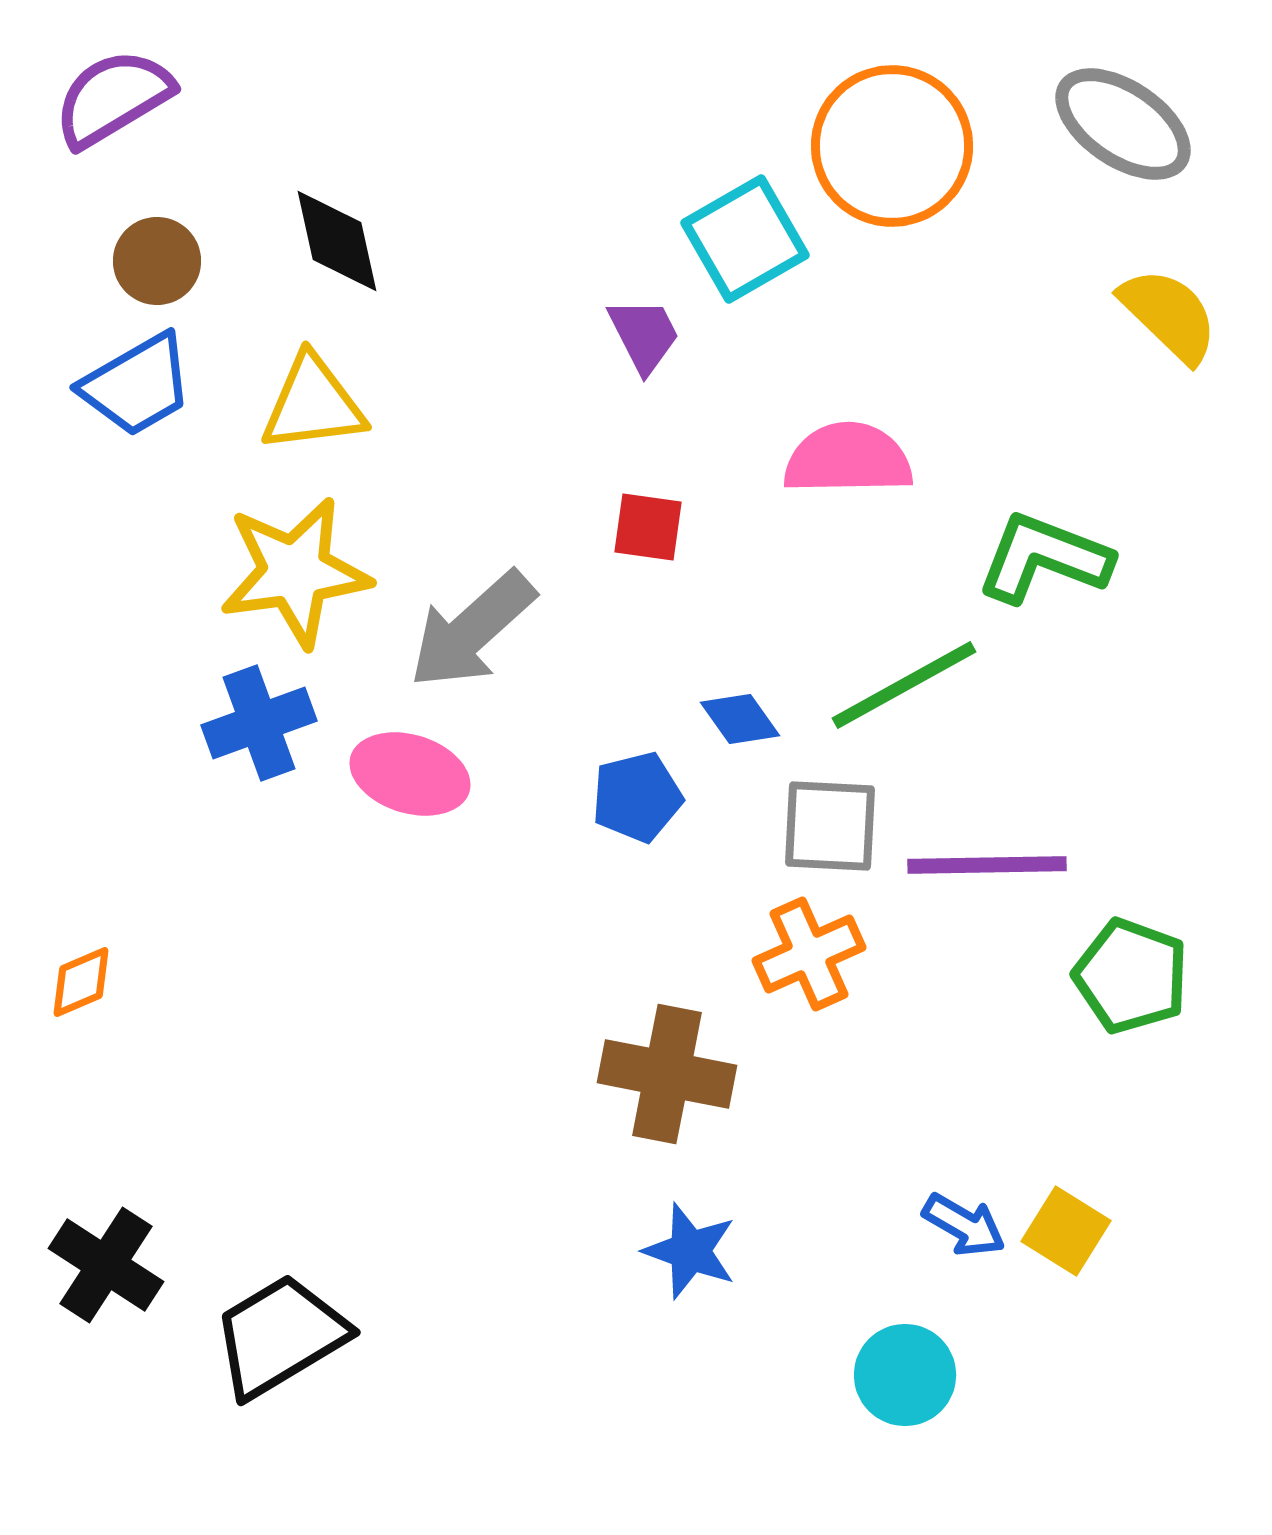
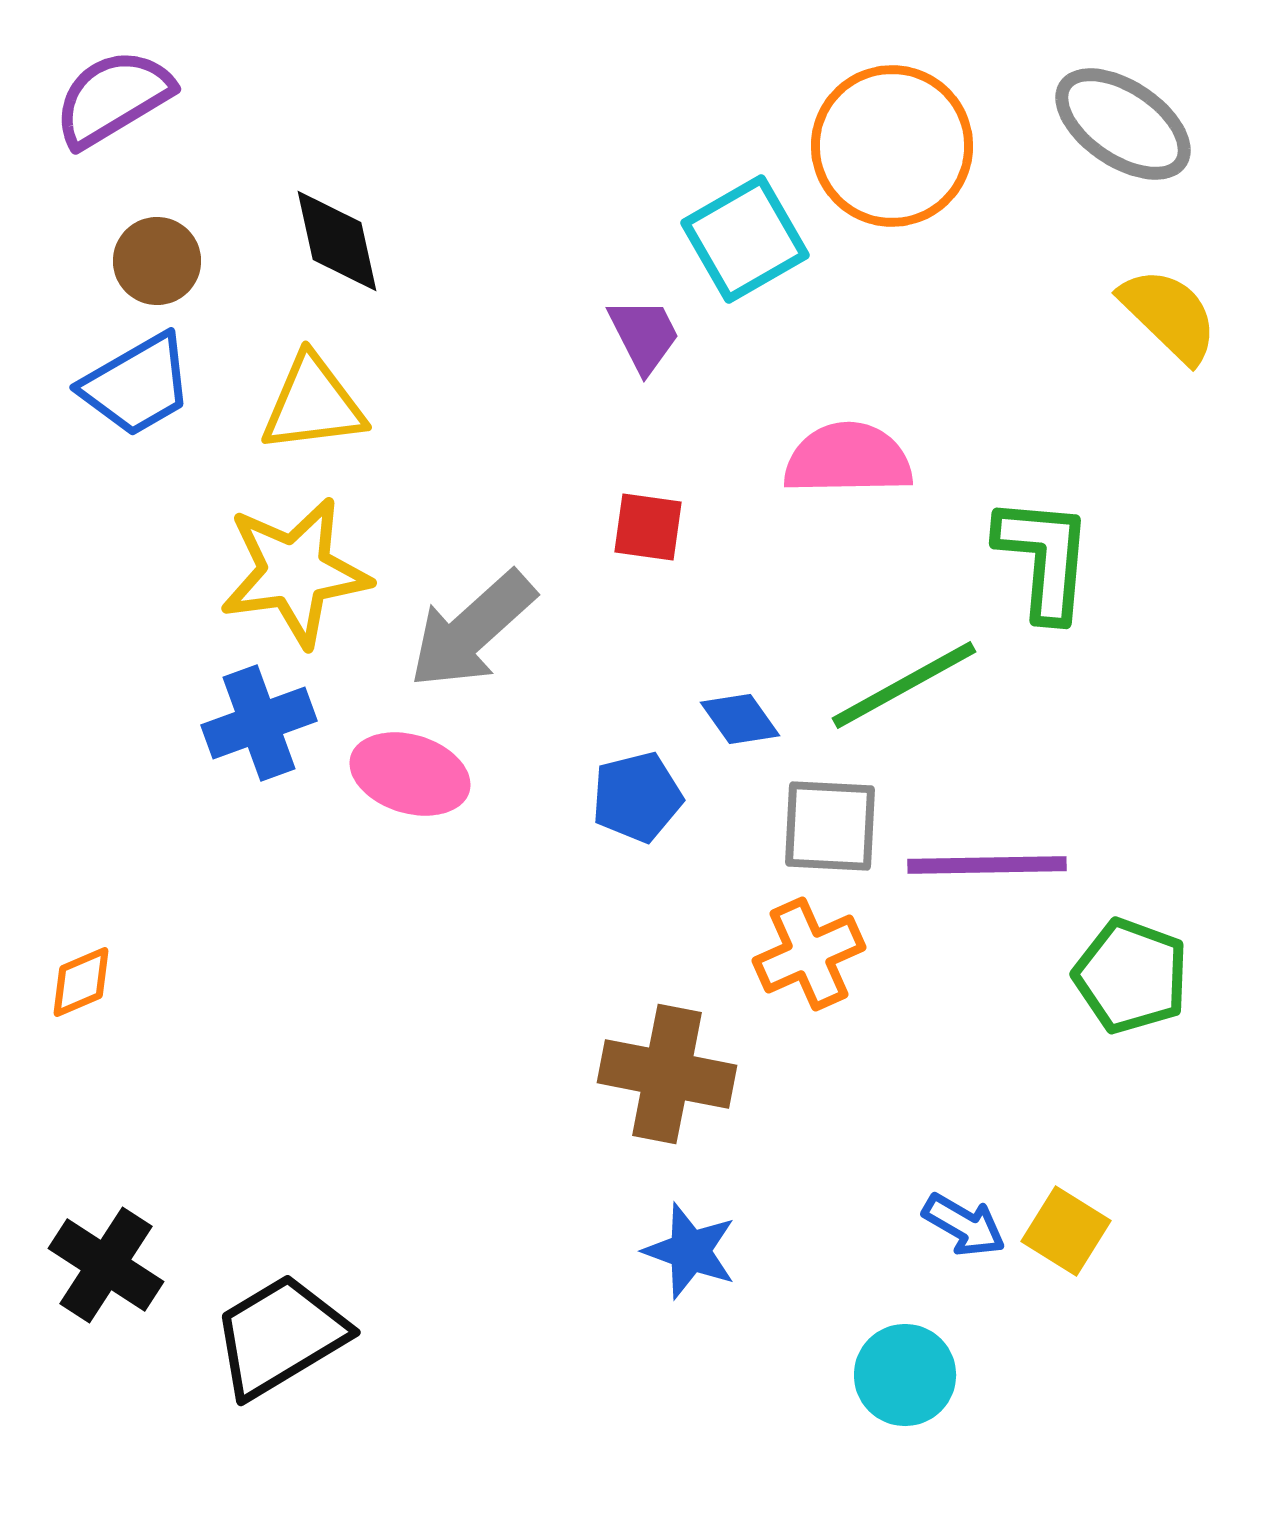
green L-shape: rotated 74 degrees clockwise
